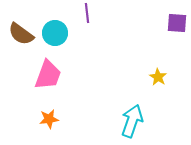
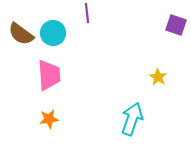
purple square: moved 1 px left, 2 px down; rotated 15 degrees clockwise
cyan circle: moved 2 px left
pink trapezoid: moved 1 px right; rotated 24 degrees counterclockwise
cyan arrow: moved 2 px up
